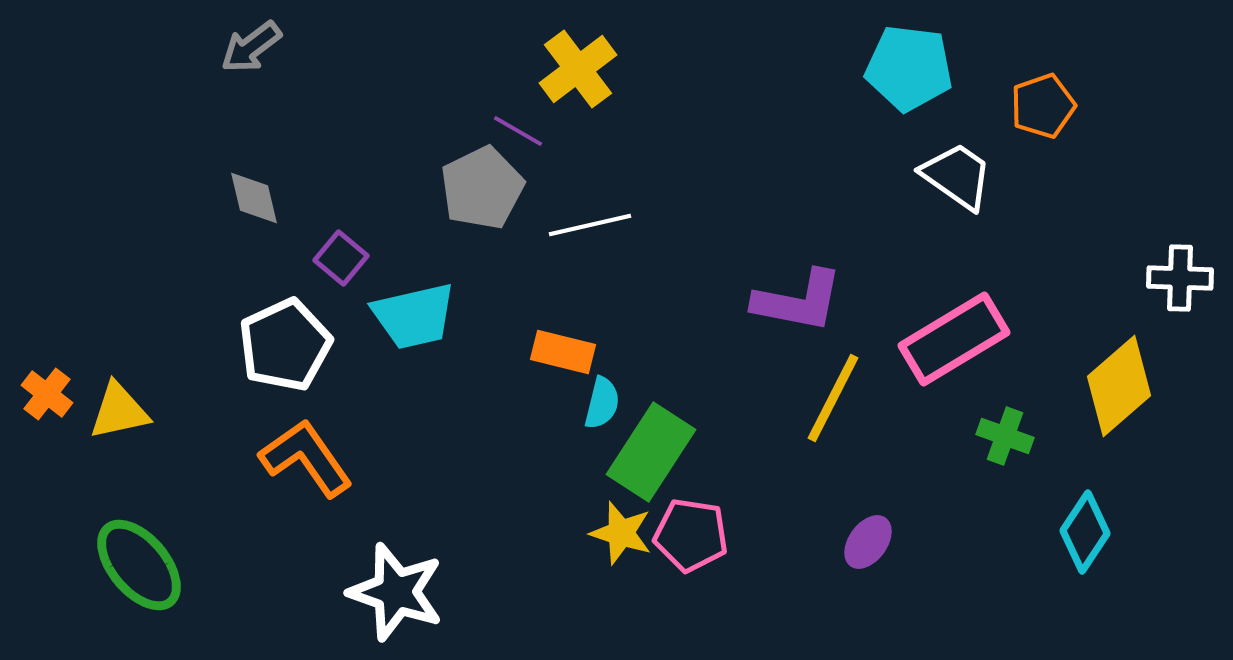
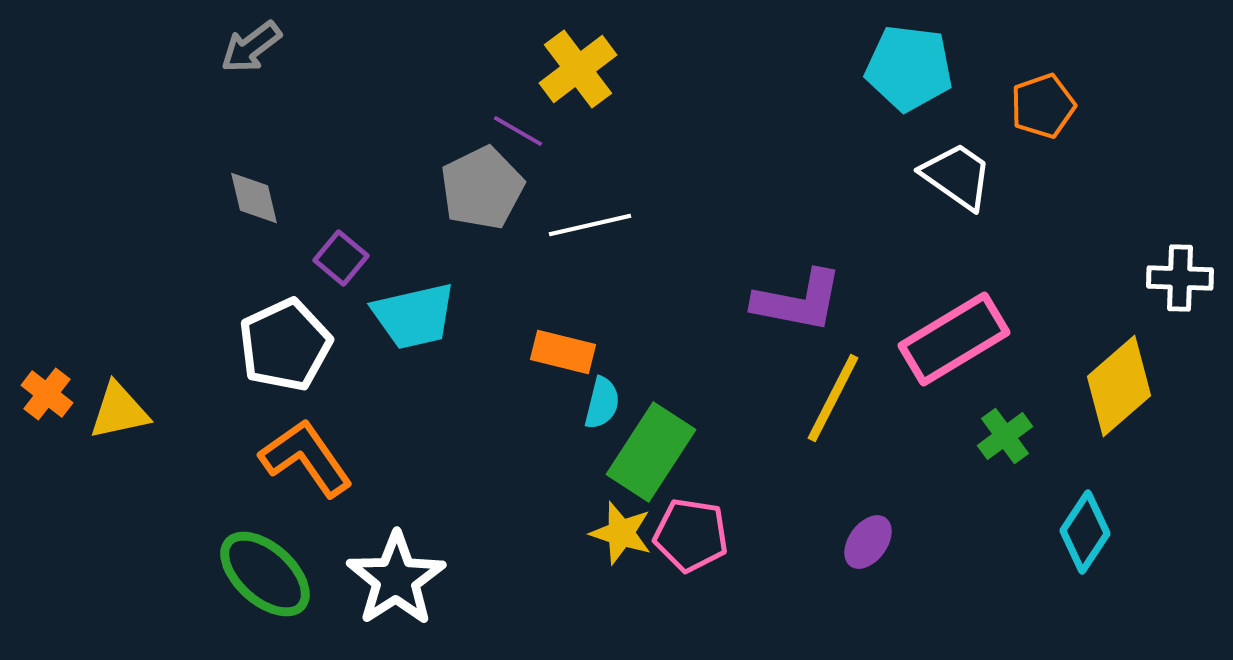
green cross: rotated 34 degrees clockwise
green ellipse: moved 126 px right, 9 px down; rotated 8 degrees counterclockwise
white star: moved 13 px up; rotated 20 degrees clockwise
